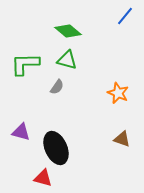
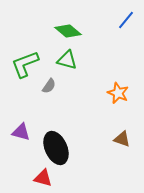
blue line: moved 1 px right, 4 px down
green L-shape: rotated 20 degrees counterclockwise
gray semicircle: moved 8 px left, 1 px up
